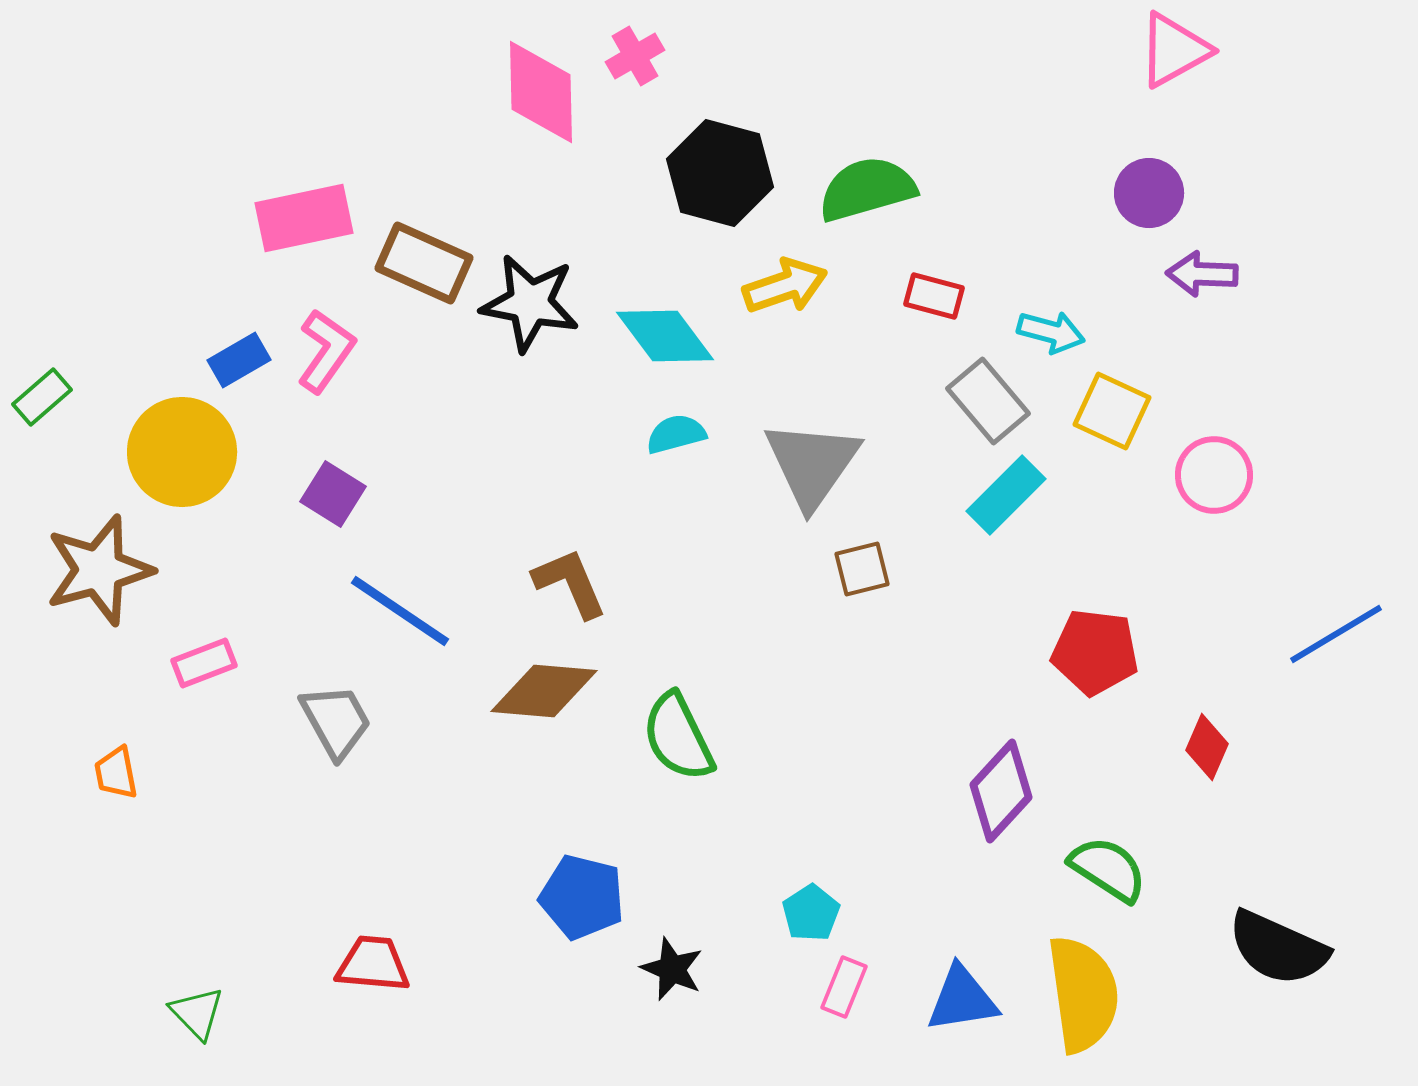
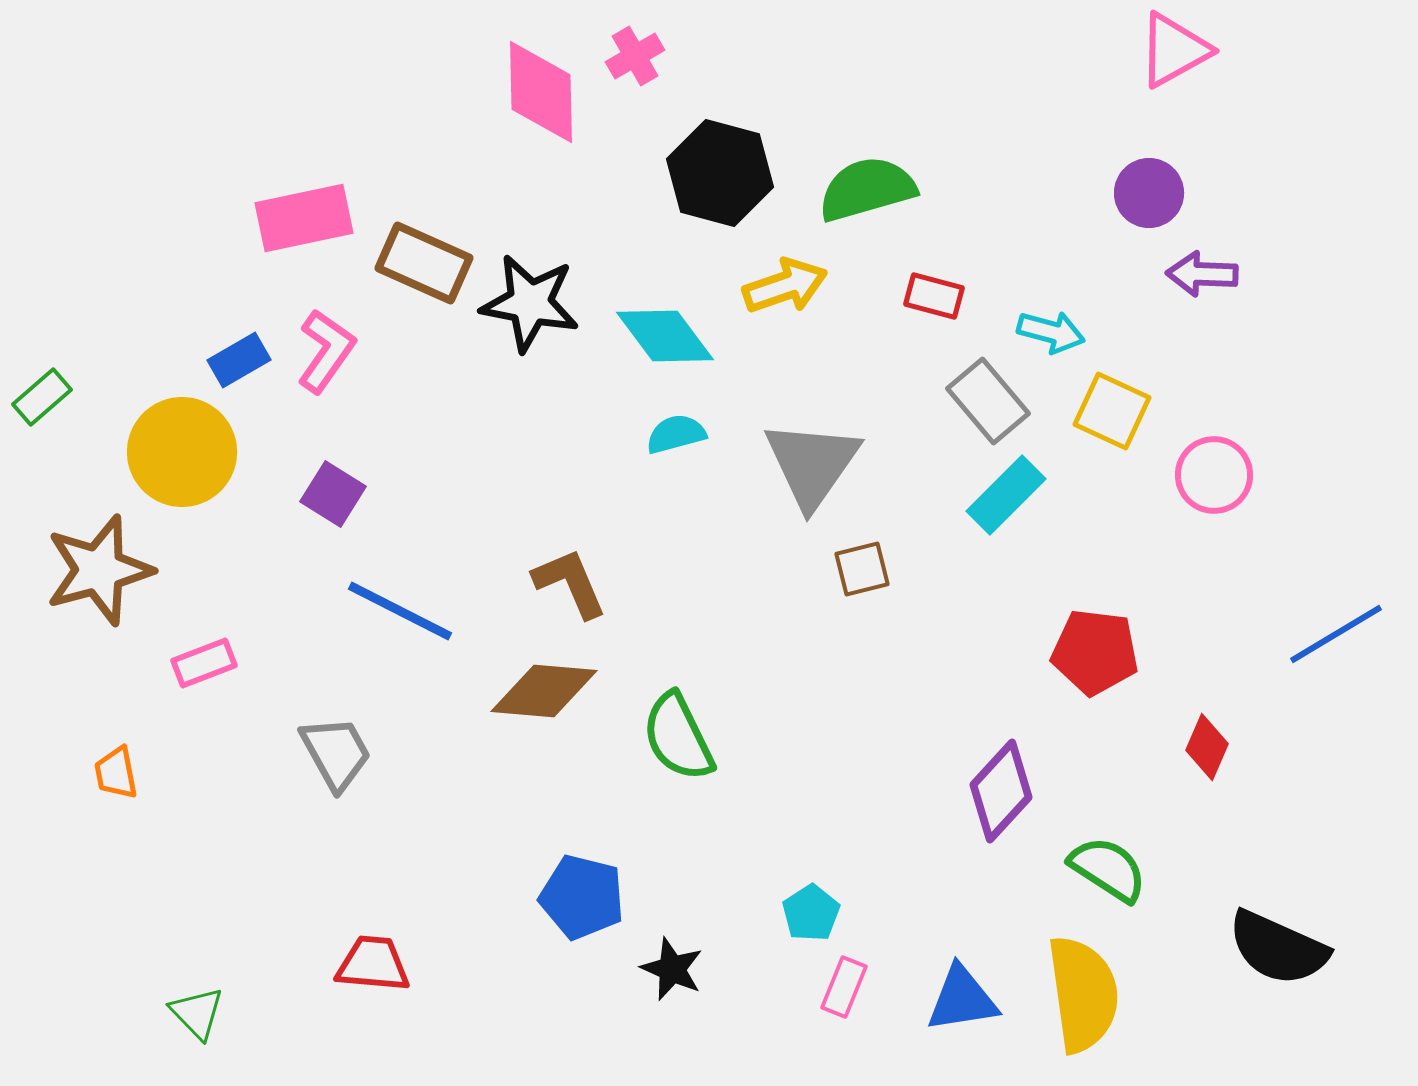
blue line at (400, 611): rotated 7 degrees counterclockwise
gray trapezoid at (336, 721): moved 32 px down
